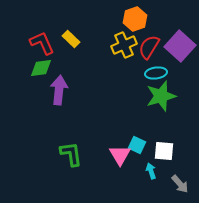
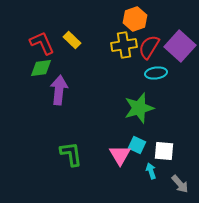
yellow rectangle: moved 1 px right, 1 px down
yellow cross: rotated 15 degrees clockwise
green star: moved 22 px left, 12 px down
